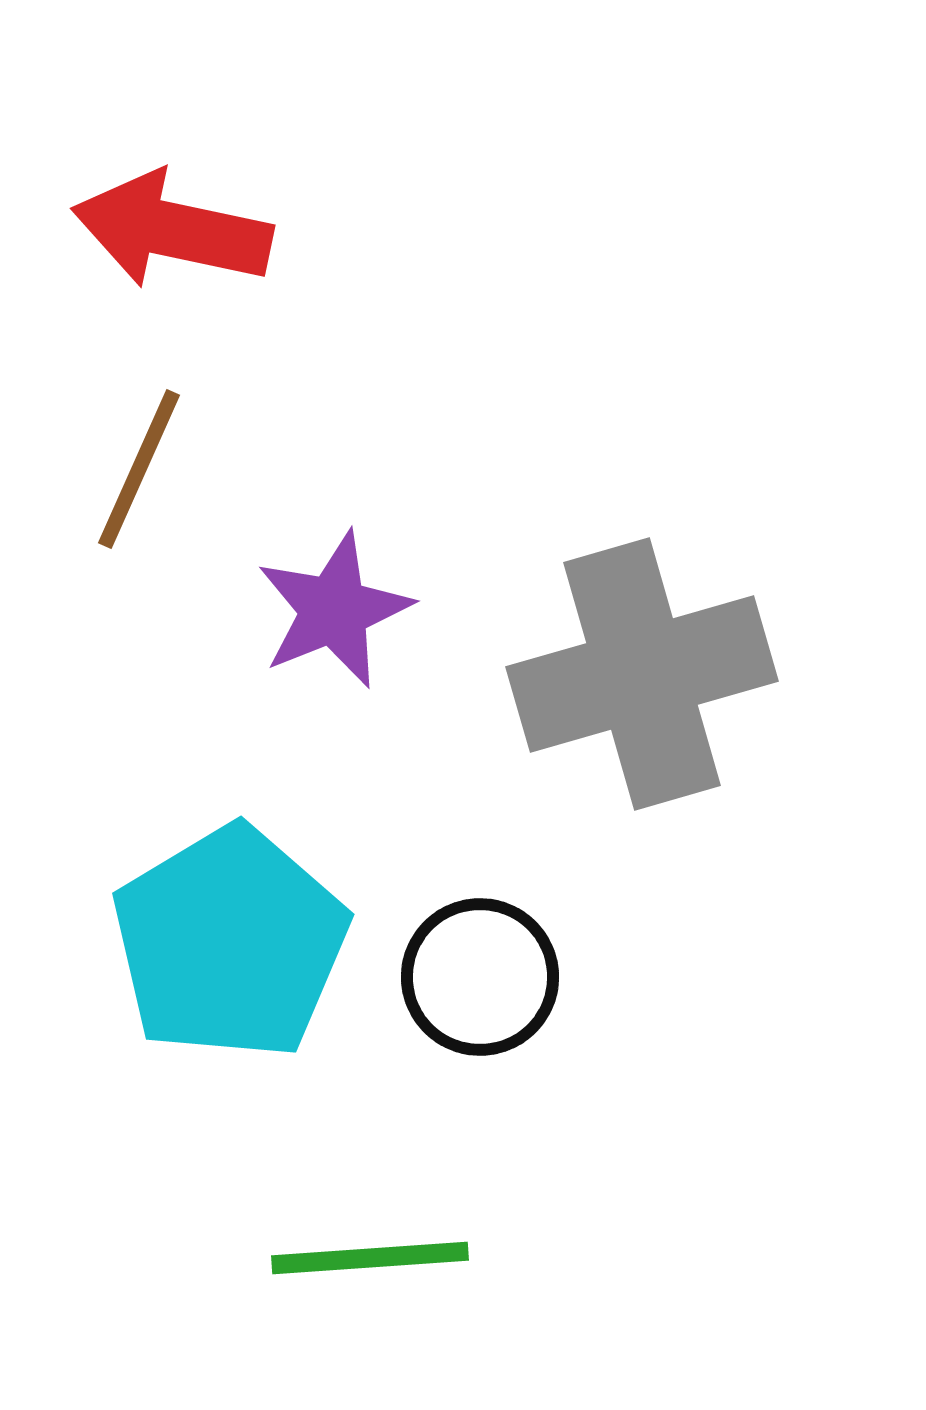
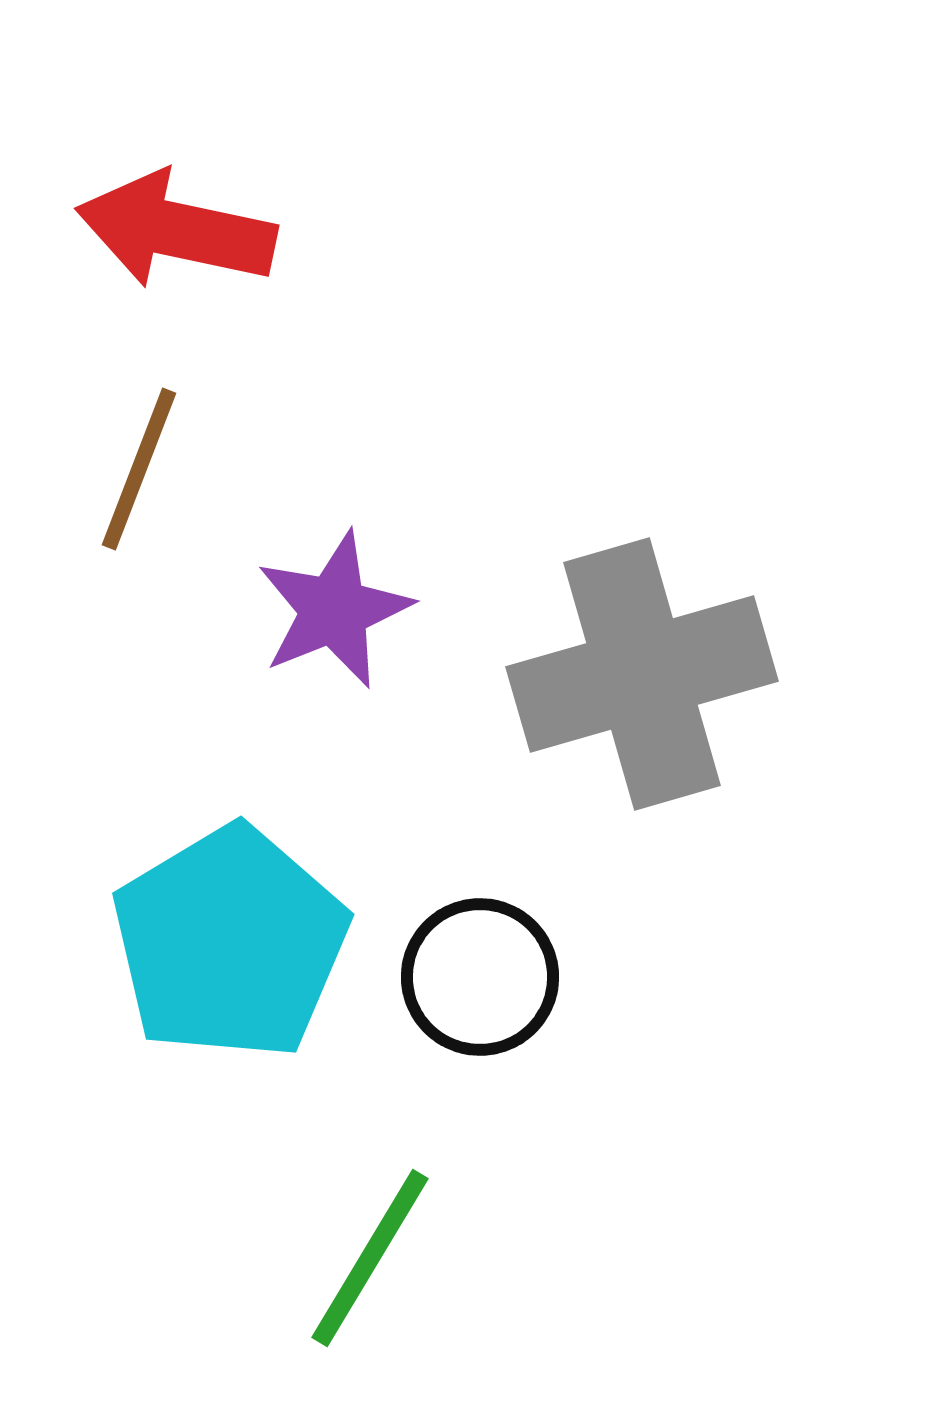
red arrow: moved 4 px right
brown line: rotated 3 degrees counterclockwise
green line: rotated 55 degrees counterclockwise
